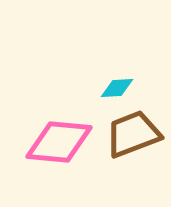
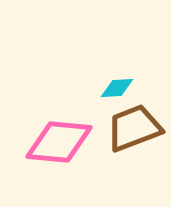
brown trapezoid: moved 1 px right, 6 px up
